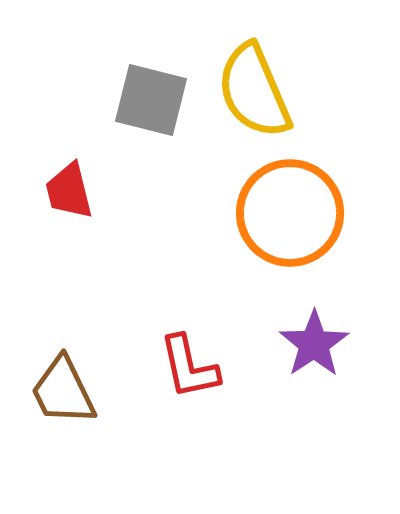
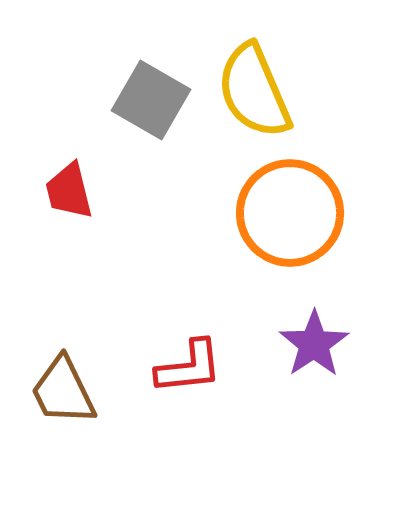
gray square: rotated 16 degrees clockwise
red L-shape: rotated 84 degrees counterclockwise
